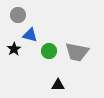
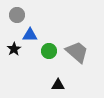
gray circle: moved 1 px left
blue triangle: rotated 14 degrees counterclockwise
gray trapezoid: rotated 150 degrees counterclockwise
